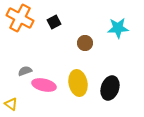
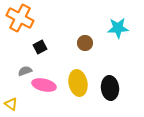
black square: moved 14 px left, 25 px down
black ellipse: rotated 25 degrees counterclockwise
